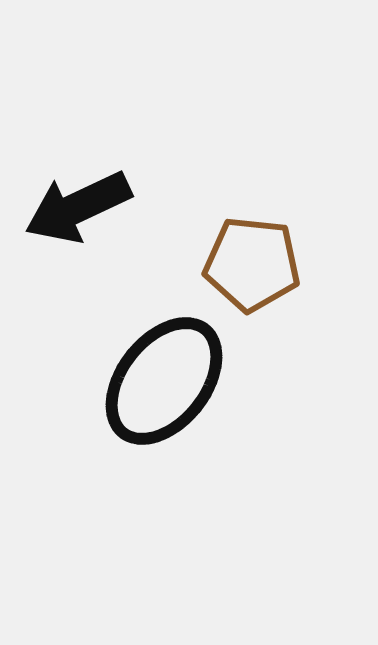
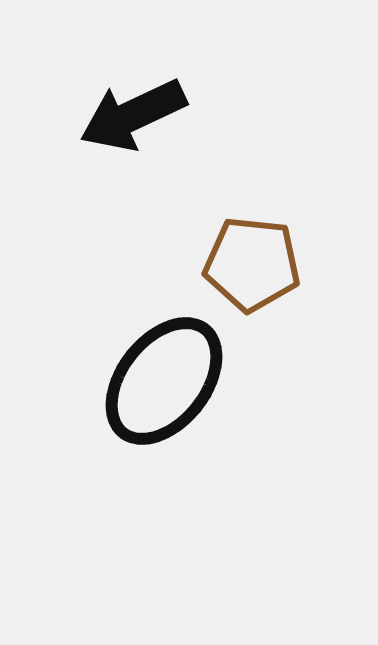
black arrow: moved 55 px right, 92 px up
